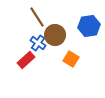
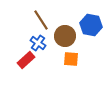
brown line: moved 4 px right, 3 px down
blue hexagon: moved 2 px right, 1 px up; rotated 20 degrees clockwise
brown circle: moved 10 px right, 1 px down
orange square: rotated 28 degrees counterclockwise
